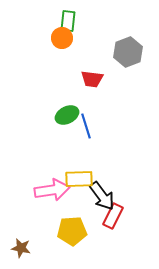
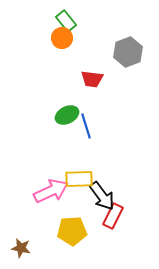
green rectangle: moved 2 px left; rotated 45 degrees counterclockwise
pink arrow: moved 1 px left, 1 px down; rotated 16 degrees counterclockwise
